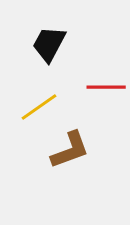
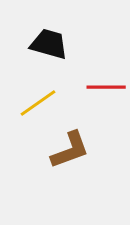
black trapezoid: rotated 78 degrees clockwise
yellow line: moved 1 px left, 4 px up
